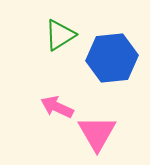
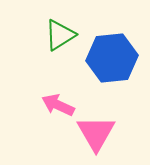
pink arrow: moved 1 px right, 2 px up
pink triangle: moved 1 px left
